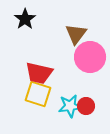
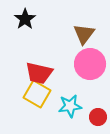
brown triangle: moved 8 px right
pink circle: moved 7 px down
yellow square: moved 1 px left; rotated 12 degrees clockwise
red circle: moved 12 px right, 11 px down
